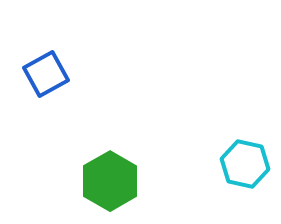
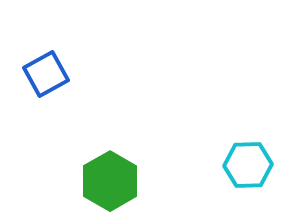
cyan hexagon: moved 3 px right, 1 px down; rotated 15 degrees counterclockwise
